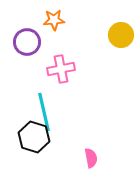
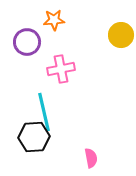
black hexagon: rotated 20 degrees counterclockwise
